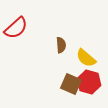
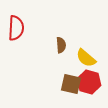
red semicircle: rotated 45 degrees counterclockwise
brown square: rotated 10 degrees counterclockwise
